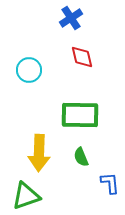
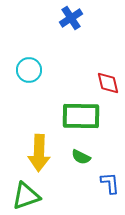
red diamond: moved 26 px right, 26 px down
green rectangle: moved 1 px right, 1 px down
green semicircle: rotated 42 degrees counterclockwise
